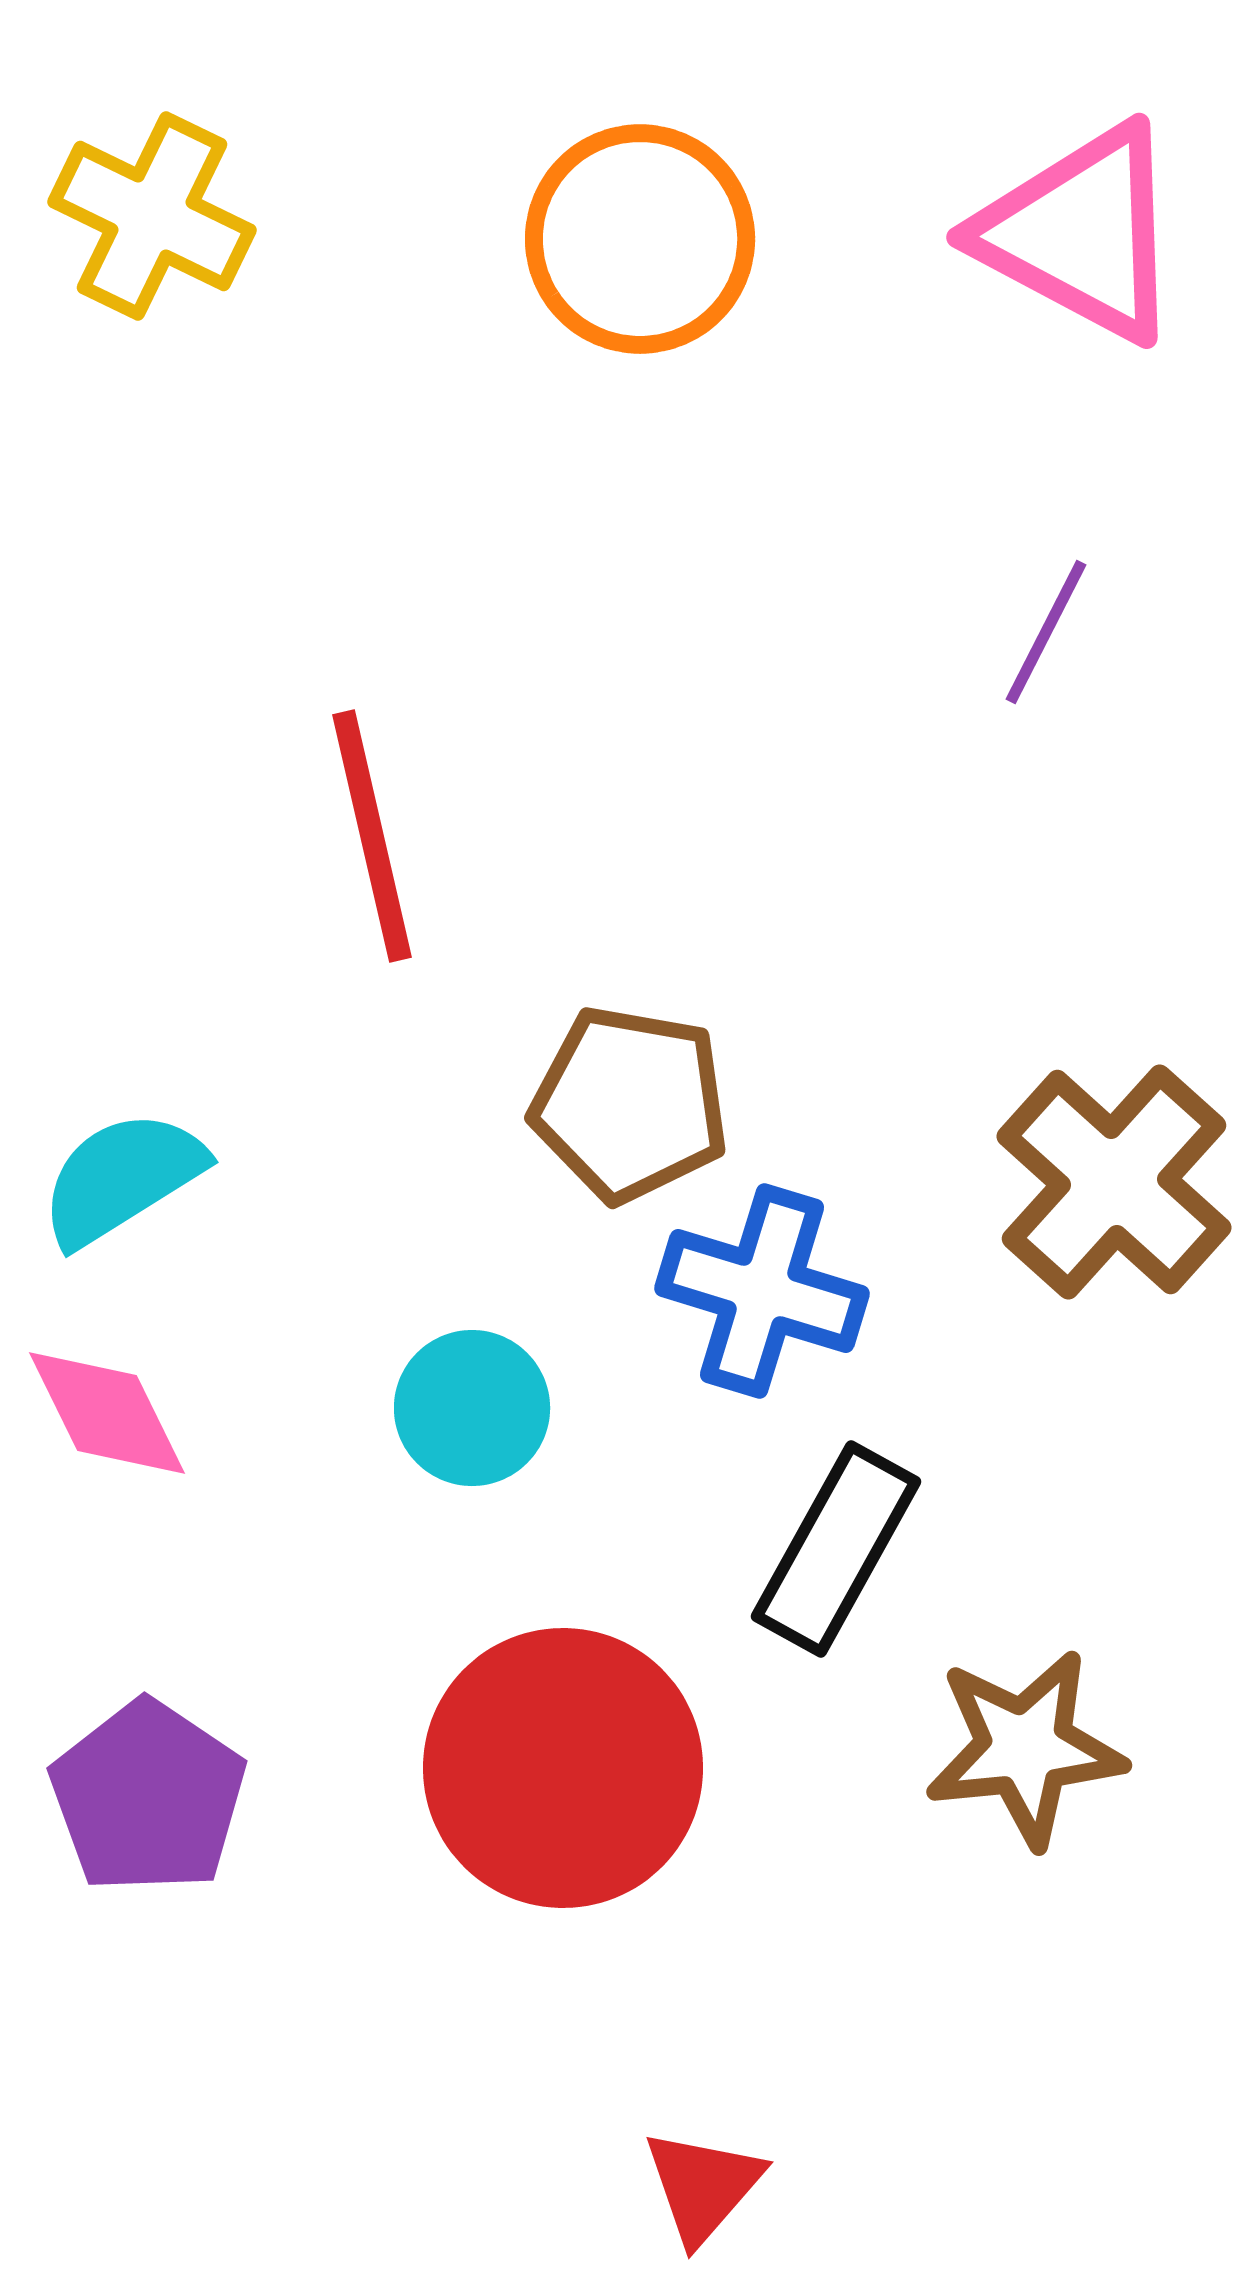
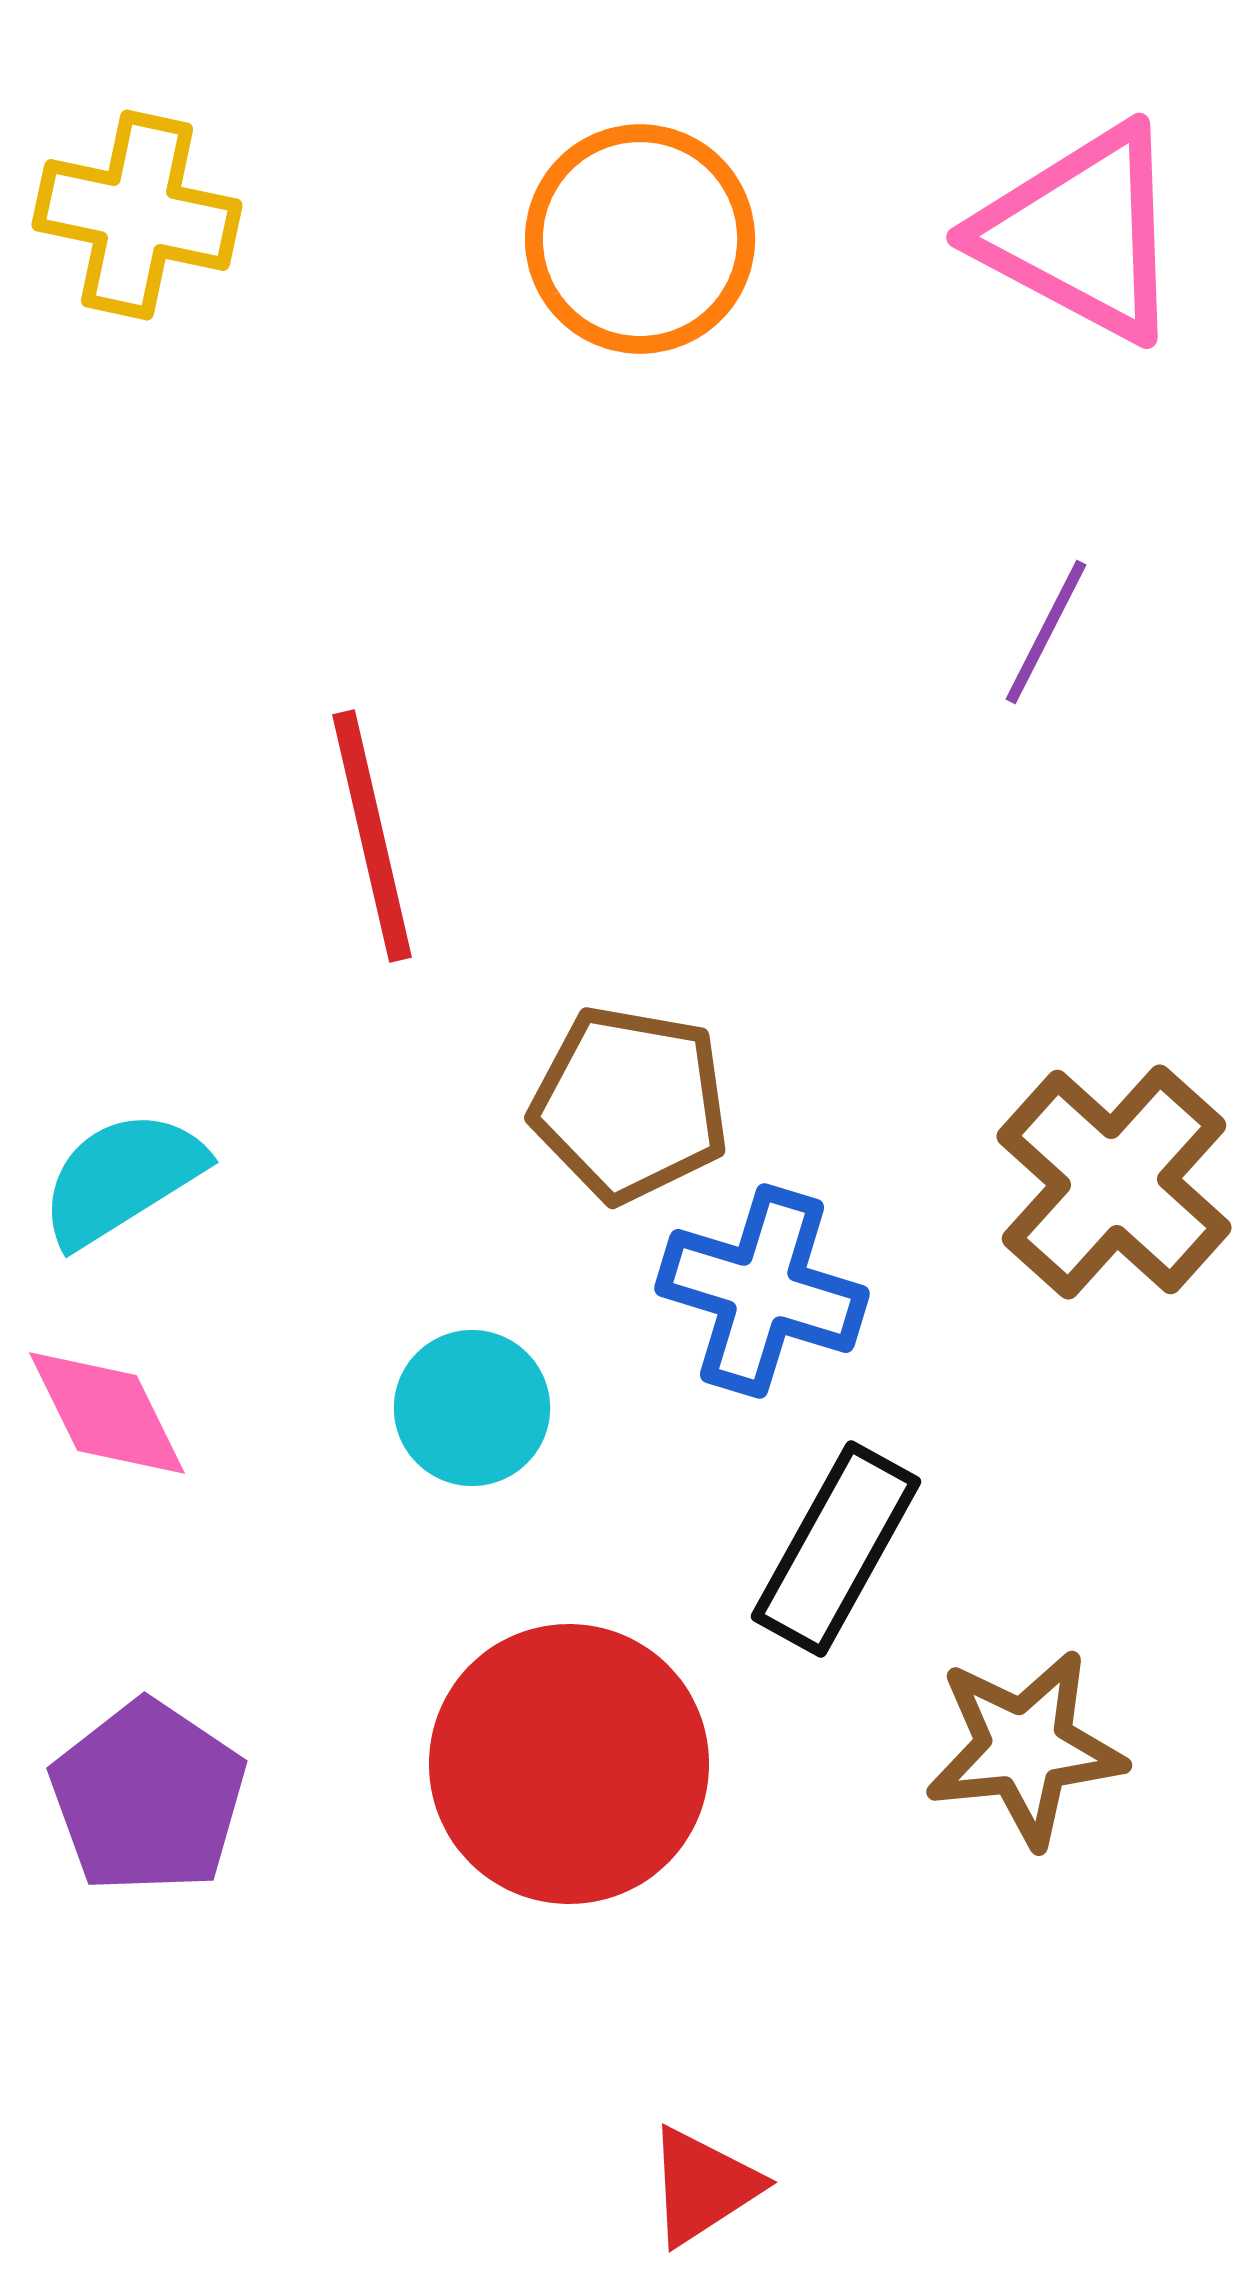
yellow cross: moved 15 px left, 1 px up; rotated 14 degrees counterclockwise
red circle: moved 6 px right, 4 px up
red triangle: rotated 16 degrees clockwise
